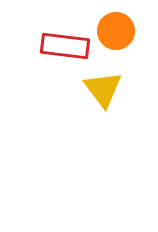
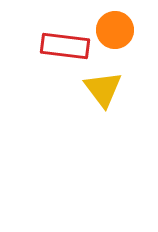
orange circle: moved 1 px left, 1 px up
